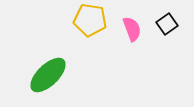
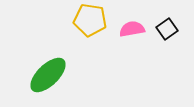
black square: moved 5 px down
pink semicircle: rotated 80 degrees counterclockwise
